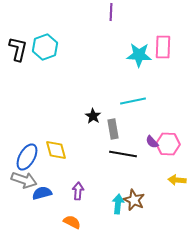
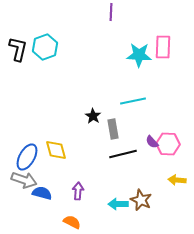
black line: rotated 24 degrees counterclockwise
blue semicircle: rotated 30 degrees clockwise
brown star: moved 7 px right
cyan arrow: rotated 96 degrees counterclockwise
